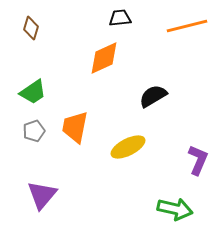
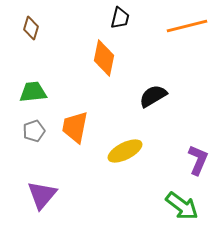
black trapezoid: rotated 110 degrees clockwise
orange diamond: rotated 54 degrees counterclockwise
green trapezoid: rotated 152 degrees counterclockwise
yellow ellipse: moved 3 px left, 4 px down
green arrow: moved 7 px right, 3 px up; rotated 24 degrees clockwise
